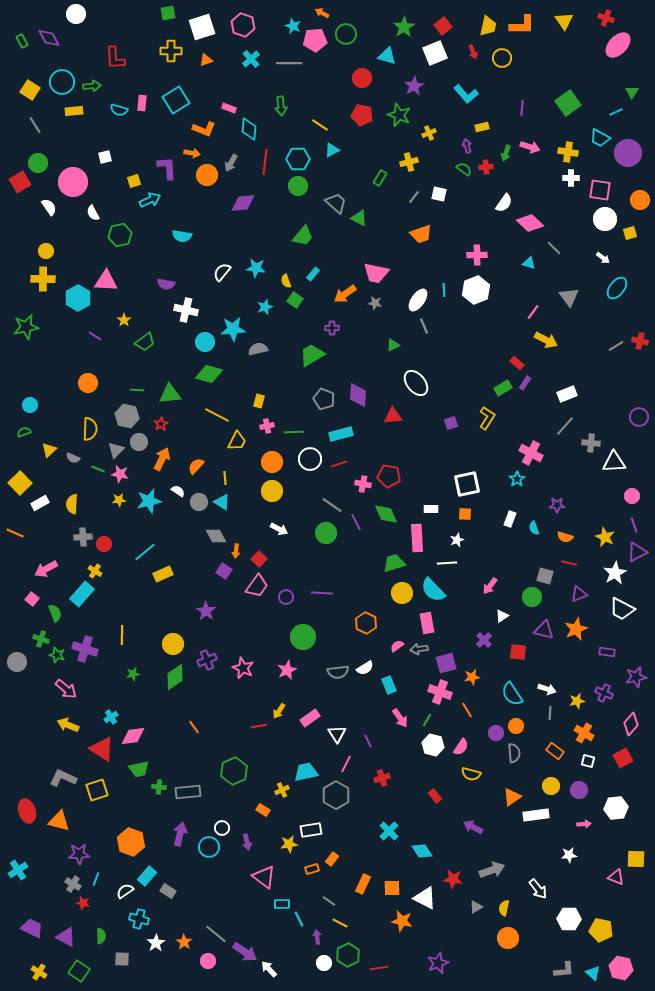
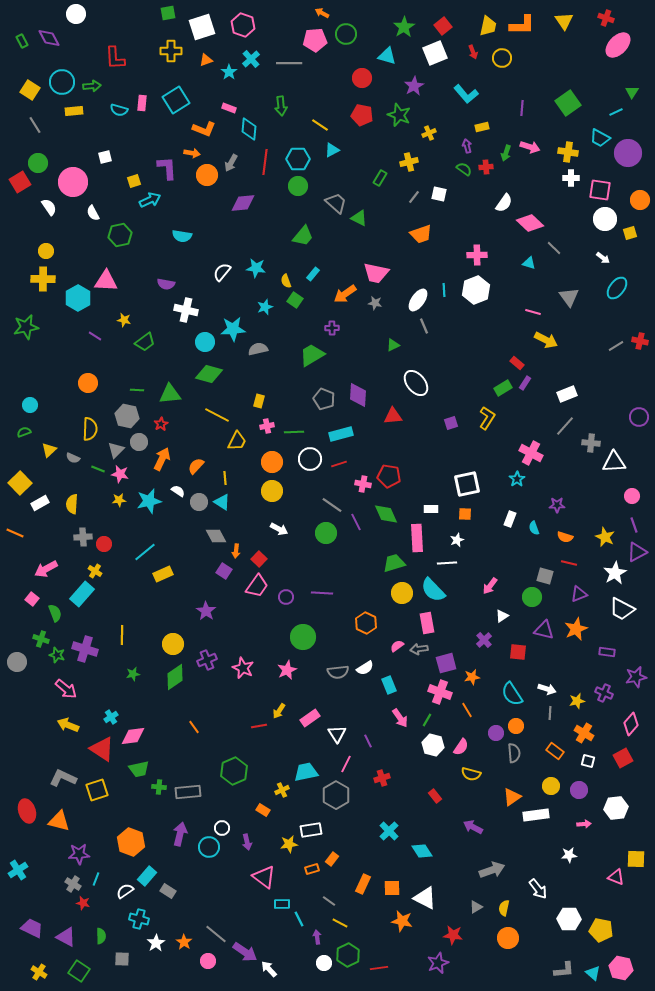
cyan star at (293, 26): moved 64 px left, 46 px down; rotated 14 degrees clockwise
pink line at (533, 312): rotated 70 degrees clockwise
yellow star at (124, 320): rotated 24 degrees counterclockwise
red star at (453, 879): moved 56 px down
